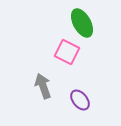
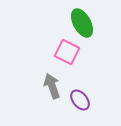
gray arrow: moved 9 px right
